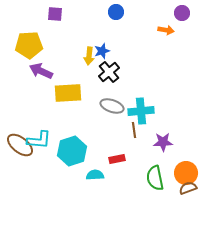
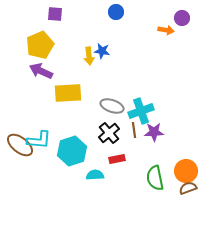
purple circle: moved 5 px down
yellow pentagon: moved 11 px right; rotated 20 degrees counterclockwise
blue star: rotated 28 degrees clockwise
yellow arrow: rotated 12 degrees counterclockwise
black cross: moved 61 px down
cyan cross: rotated 15 degrees counterclockwise
purple star: moved 9 px left, 10 px up
orange circle: moved 2 px up
